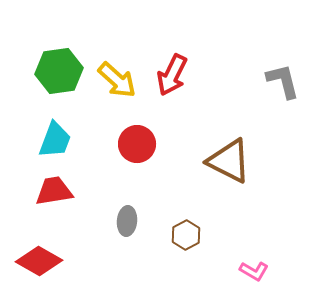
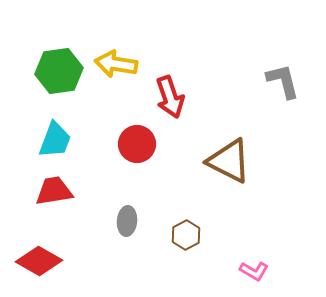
red arrow: moved 2 px left, 22 px down; rotated 45 degrees counterclockwise
yellow arrow: moved 1 px left, 16 px up; rotated 147 degrees clockwise
